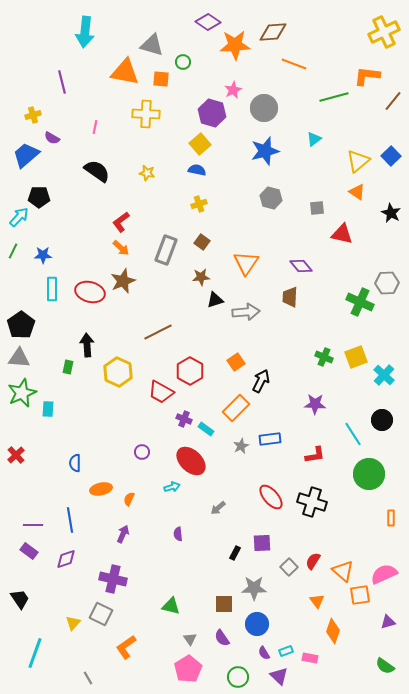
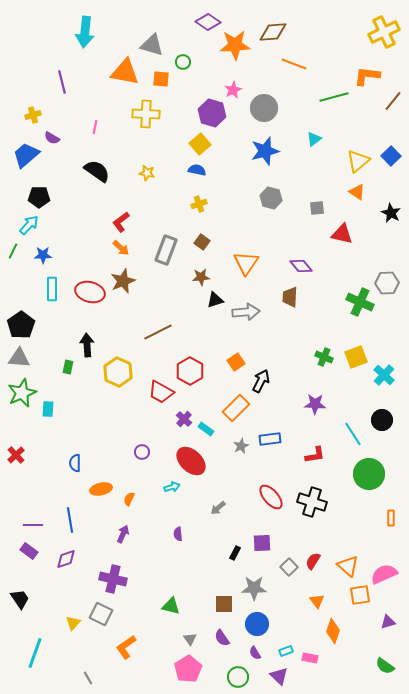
cyan arrow at (19, 217): moved 10 px right, 8 px down
purple cross at (184, 419): rotated 21 degrees clockwise
orange triangle at (343, 571): moved 5 px right, 5 px up
purple semicircle at (264, 653): moved 9 px left
